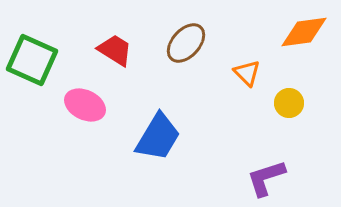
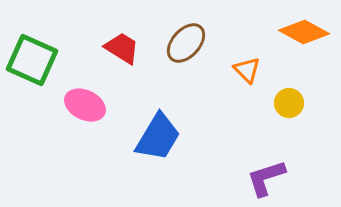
orange diamond: rotated 36 degrees clockwise
red trapezoid: moved 7 px right, 2 px up
orange triangle: moved 3 px up
